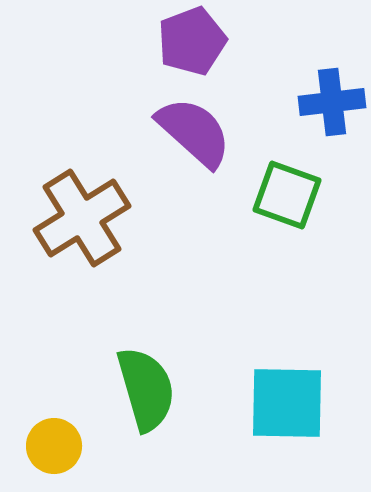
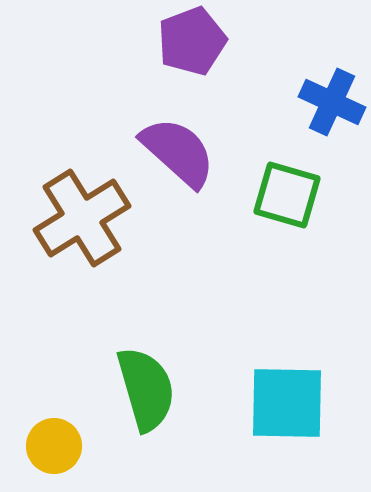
blue cross: rotated 32 degrees clockwise
purple semicircle: moved 16 px left, 20 px down
green square: rotated 4 degrees counterclockwise
